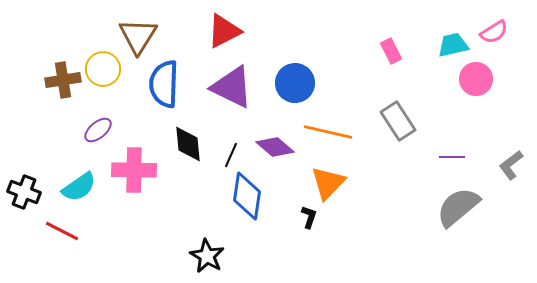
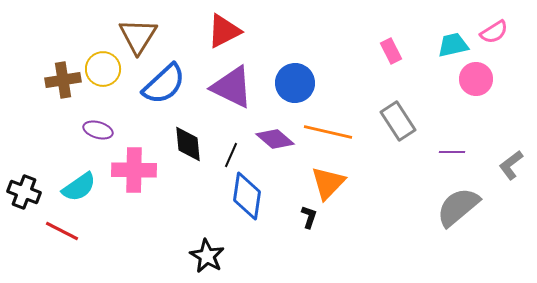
blue semicircle: rotated 135 degrees counterclockwise
purple ellipse: rotated 56 degrees clockwise
purple diamond: moved 8 px up
purple line: moved 5 px up
